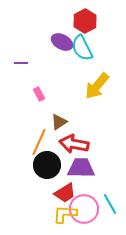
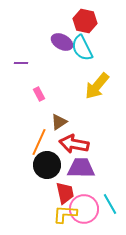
red hexagon: rotated 20 degrees counterclockwise
red trapezoid: rotated 70 degrees counterclockwise
